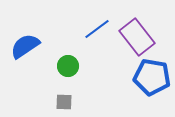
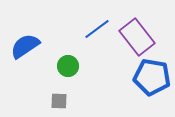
gray square: moved 5 px left, 1 px up
